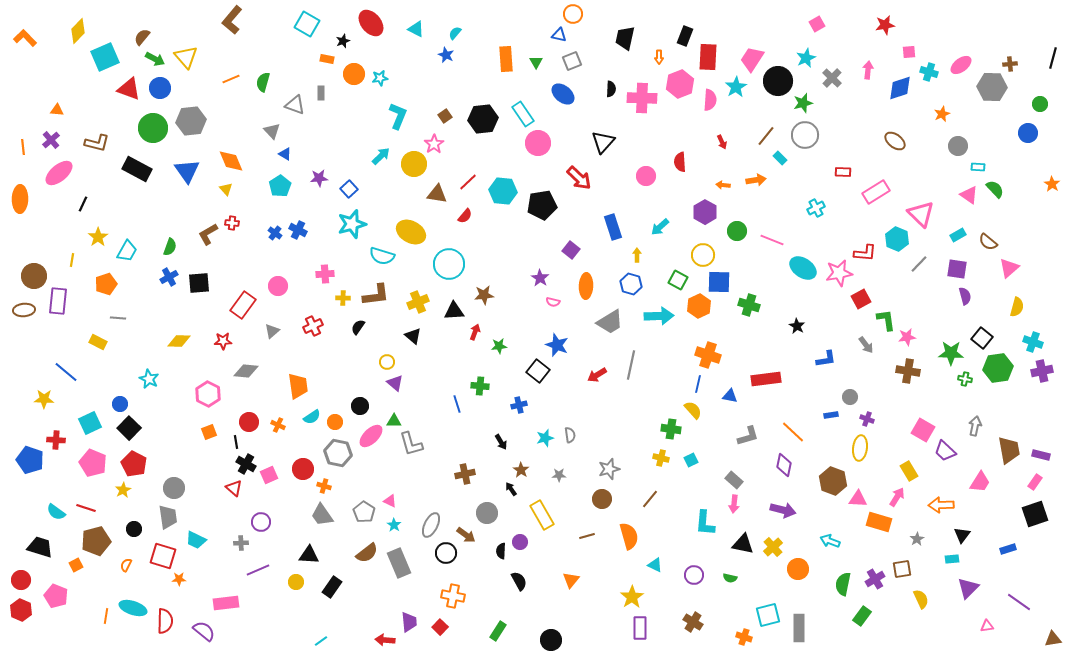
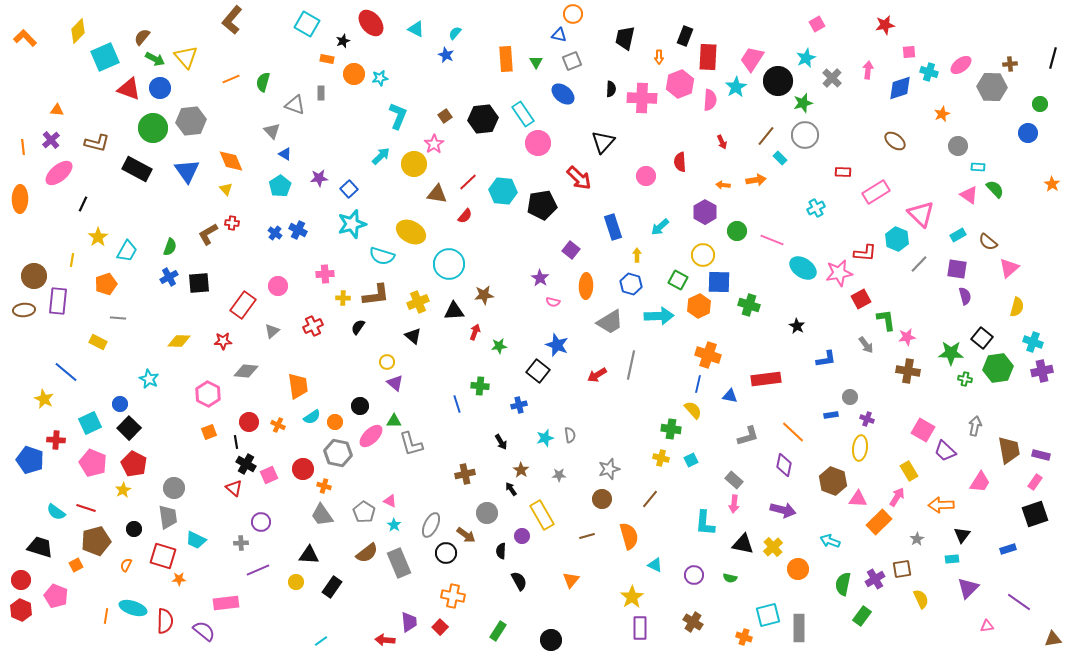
yellow star at (44, 399): rotated 24 degrees clockwise
orange rectangle at (879, 522): rotated 60 degrees counterclockwise
purple circle at (520, 542): moved 2 px right, 6 px up
